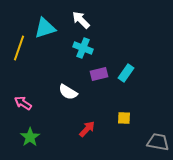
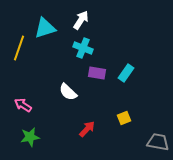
white arrow: rotated 78 degrees clockwise
purple rectangle: moved 2 px left, 1 px up; rotated 24 degrees clockwise
white semicircle: rotated 12 degrees clockwise
pink arrow: moved 2 px down
yellow square: rotated 24 degrees counterclockwise
green star: rotated 24 degrees clockwise
